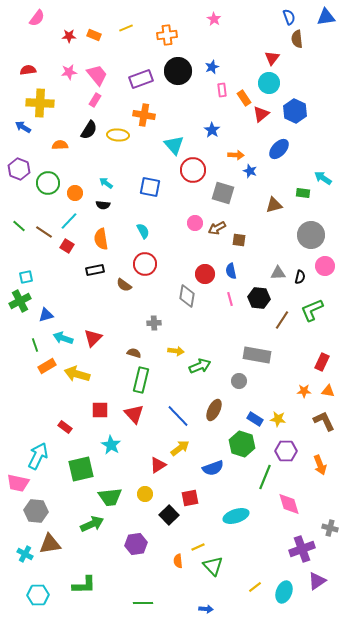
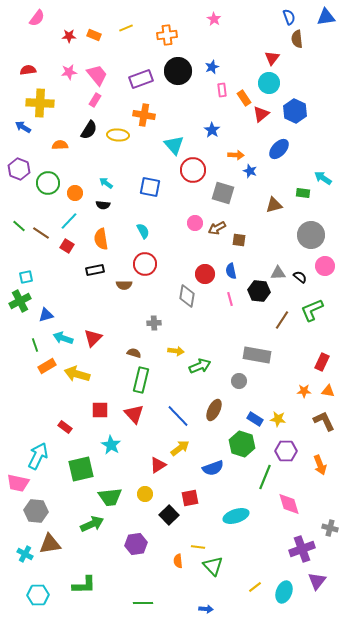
brown line at (44, 232): moved 3 px left, 1 px down
black semicircle at (300, 277): rotated 64 degrees counterclockwise
brown semicircle at (124, 285): rotated 35 degrees counterclockwise
black hexagon at (259, 298): moved 7 px up
yellow line at (198, 547): rotated 32 degrees clockwise
purple triangle at (317, 581): rotated 18 degrees counterclockwise
